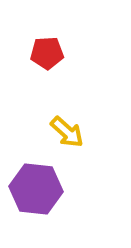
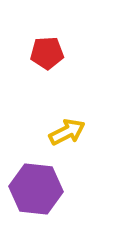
yellow arrow: rotated 69 degrees counterclockwise
